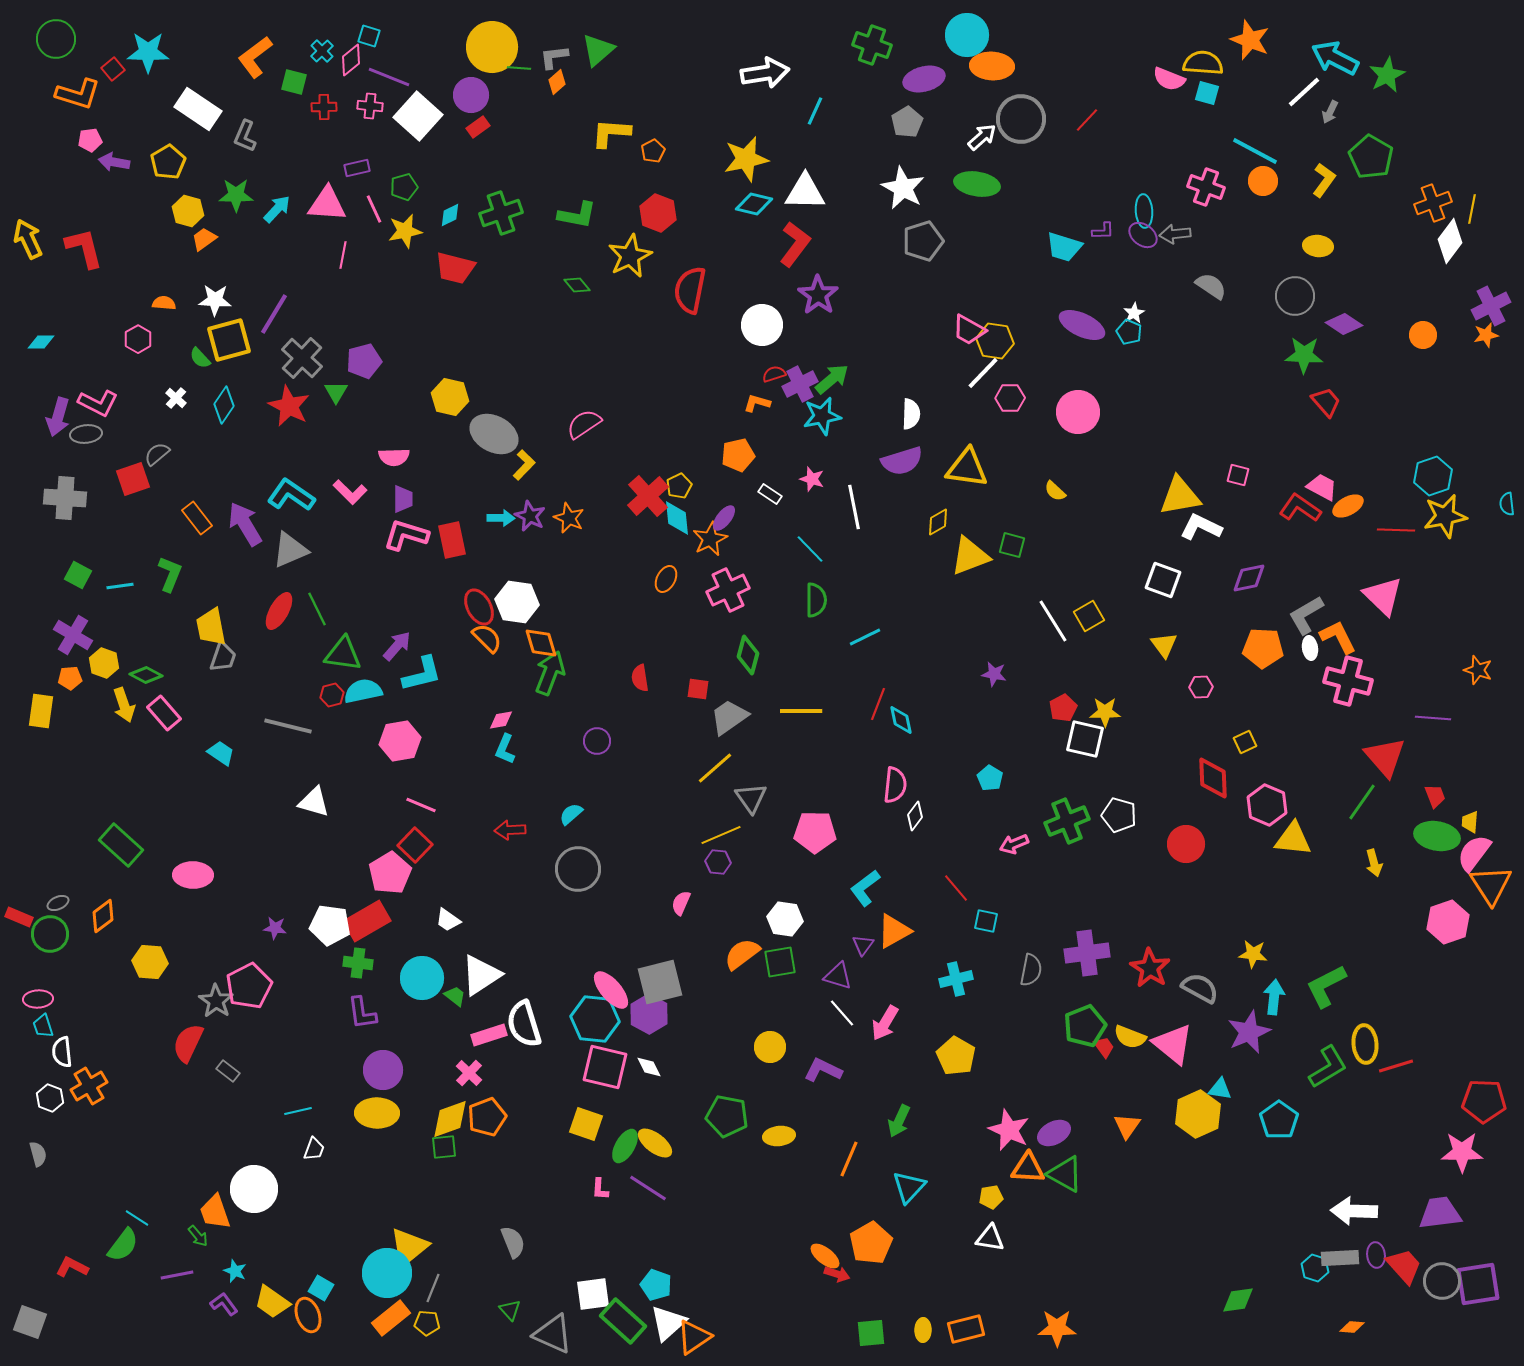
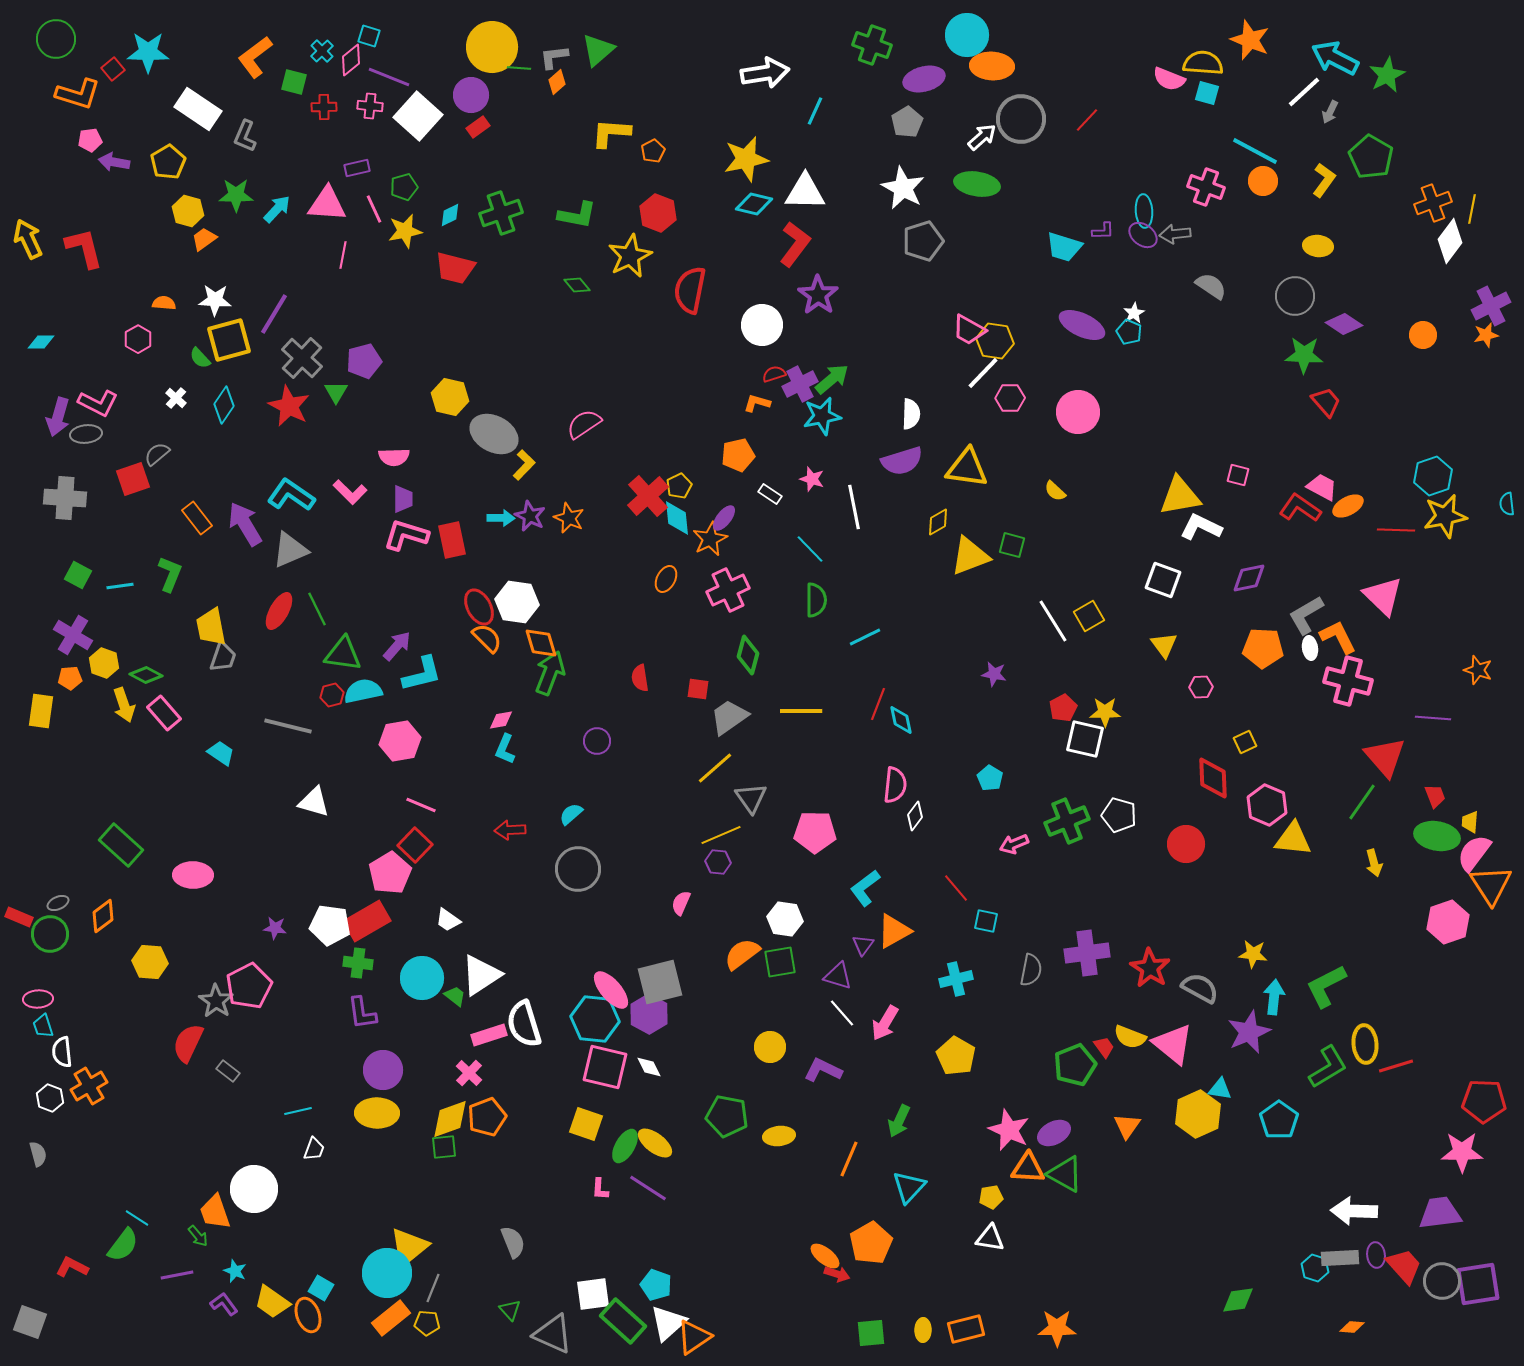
green pentagon at (1085, 1026): moved 10 px left, 39 px down
